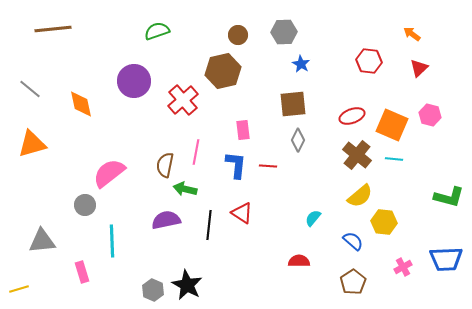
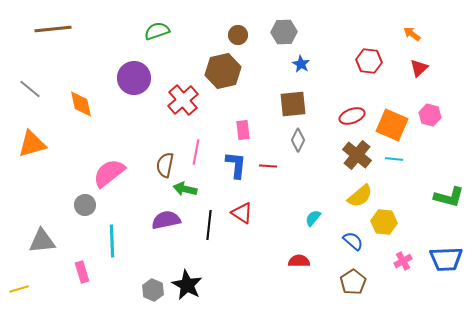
purple circle at (134, 81): moved 3 px up
pink cross at (403, 267): moved 6 px up
